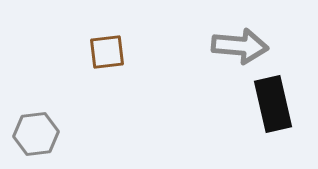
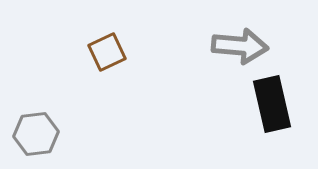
brown square: rotated 18 degrees counterclockwise
black rectangle: moved 1 px left
